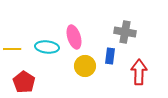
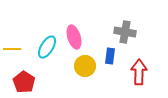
cyan ellipse: rotated 65 degrees counterclockwise
